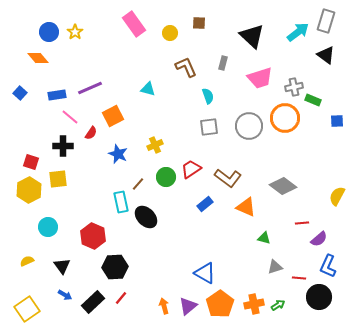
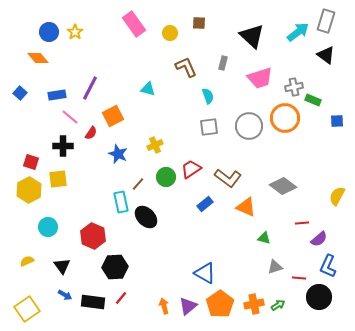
purple line at (90, 88): rotated 40 degrees counterclockwise
black rectangle at (93, 302): rotated 50 degrees clockwise
